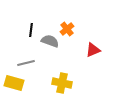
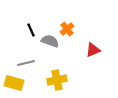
black line: rotated 32 degrees counterclockwise
yellow cross: moved 5 px left, 3 px up; rotated 24 degrees counterclockwise
